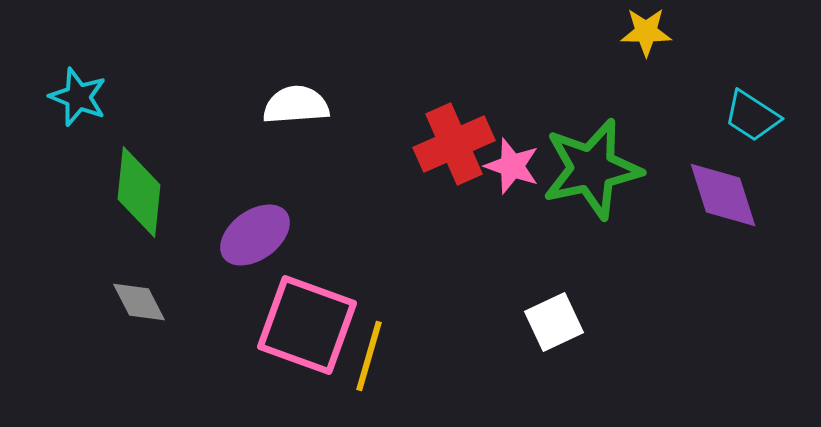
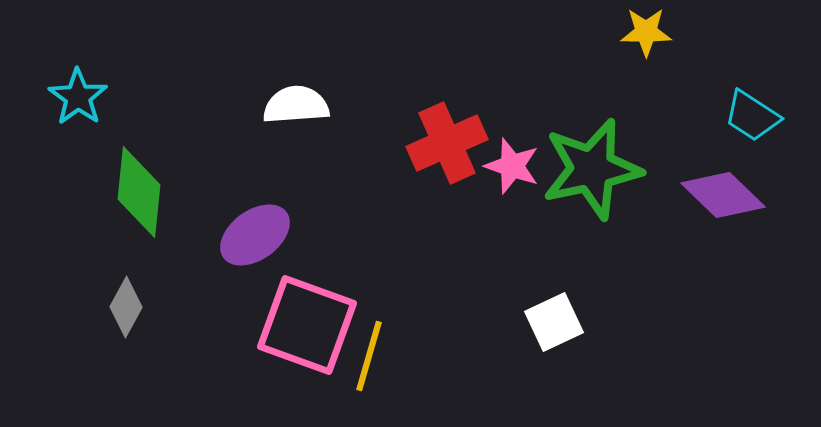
cyan star: rotated 14 degrees clockwise
red cross: moved 7 px left, 1 px up
purple diamond: rotated 28 degrees counterclockwise
gray diamond: moved 13 px left, 5 px down; rotated 56 degrees clockwise
